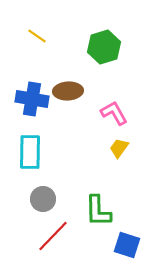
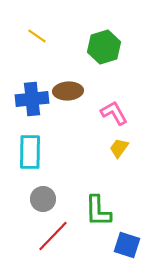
blue cross: rotated 16 degrees counterclockwise
